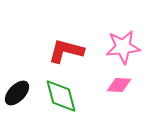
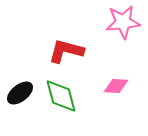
pink star: moved 25 px up
pink diamond: moved 3 px left, 1 px down
black ellipse: moved 3 px right; rotated 8 degrees clockwise
